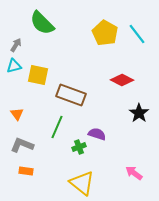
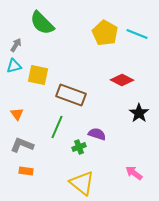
cyan line: rotated 30 degrees counterclockwise
